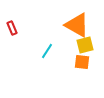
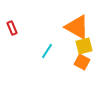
orange triangle: moved 2 px down
yellow square: moved 1 px left, 1 px down
orange square: rotated 21 degrees clockwise
